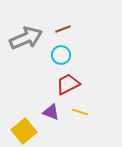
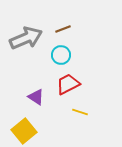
purple triangle: moved 15 px left, 15 px up; rotated 12 degrees clockwise
